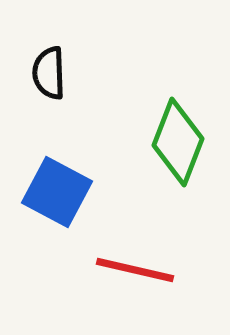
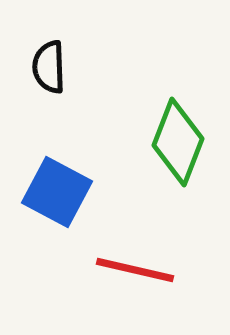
black semicircle: moved 6 px up
